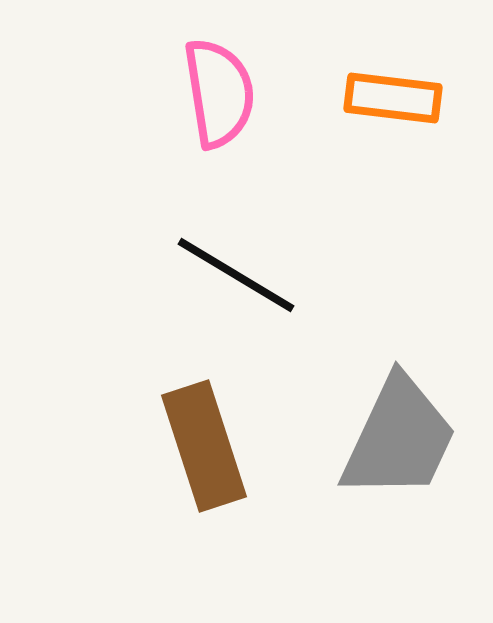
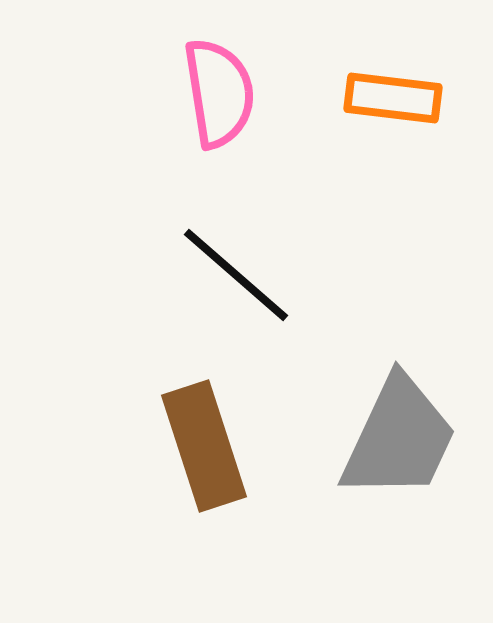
black line: rotated 10 degrees clockwise
